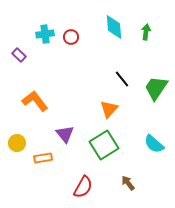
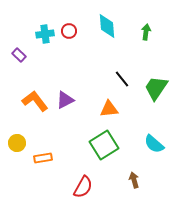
cyan diamond: moved 7 px left, 1 px up
red circle: moved 2 px left, 6 px up
orange triangle: rotated 42 degrees clockwise
purple triangle: moved 34 px up; rotated 42 degrees clockwise
brown arrow: moved 6 px right, 3 px up; rotated 21 degrees clockwise
